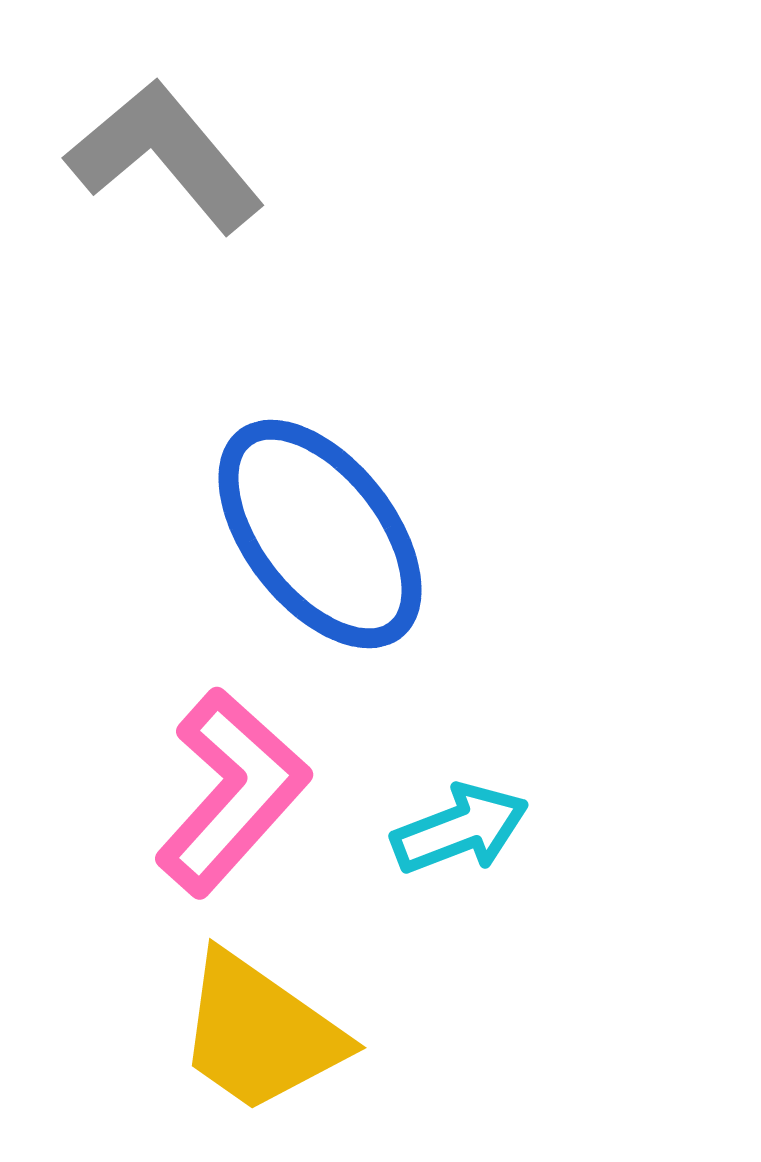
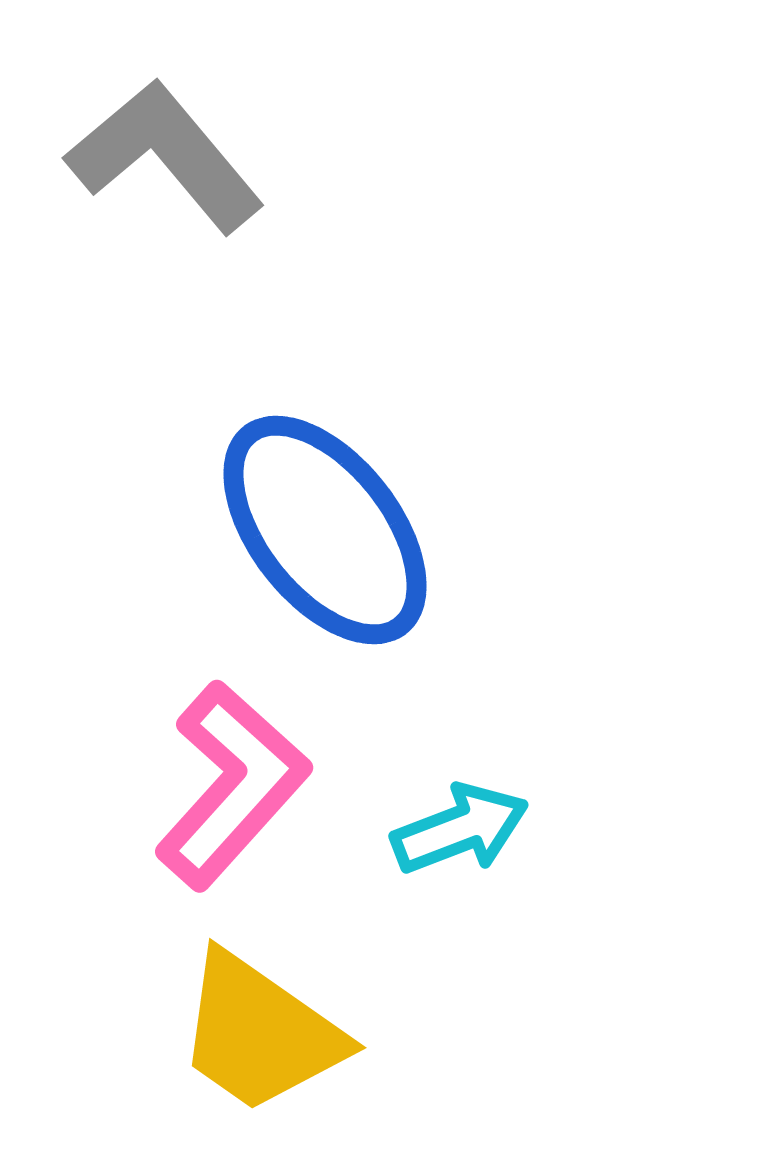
blue ellipse: moved 5 px right, 4 px up
pink L-shape: moved 7 px up
